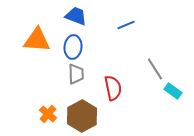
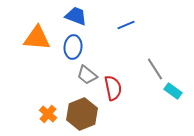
orange triangle: moved 2 px up
gray trapezoid: moved 11 px right, 1 px down; rotated 130 degrees clockwise
brown hexagon: moved 2 px up; rotated 8 degrees clockwise
